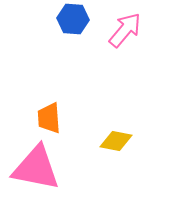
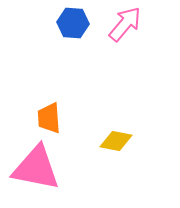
blue hexagon: moved 4 px down
pink arrow: moved 6 px up
